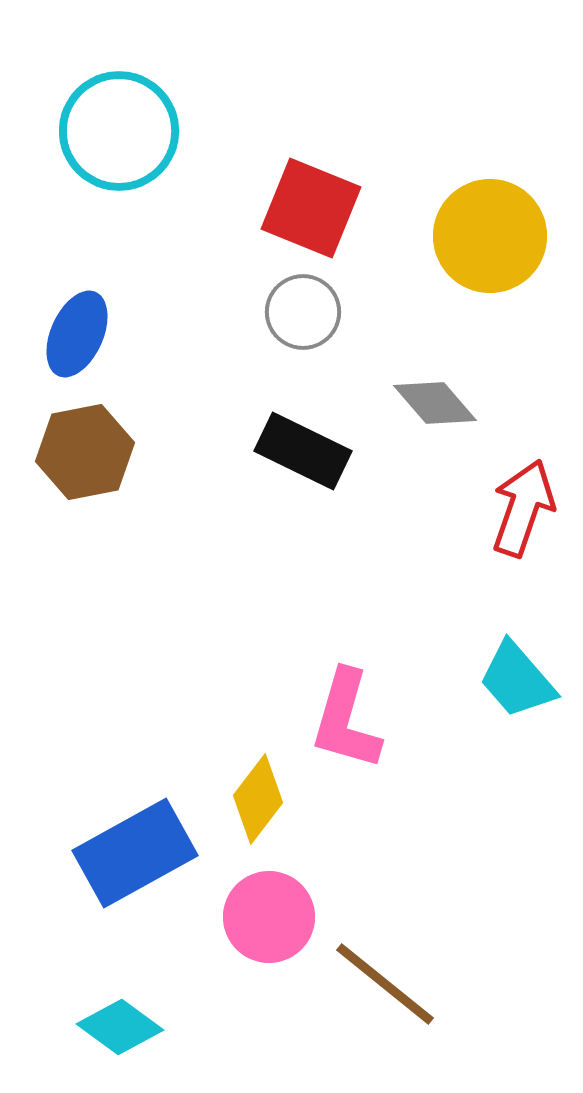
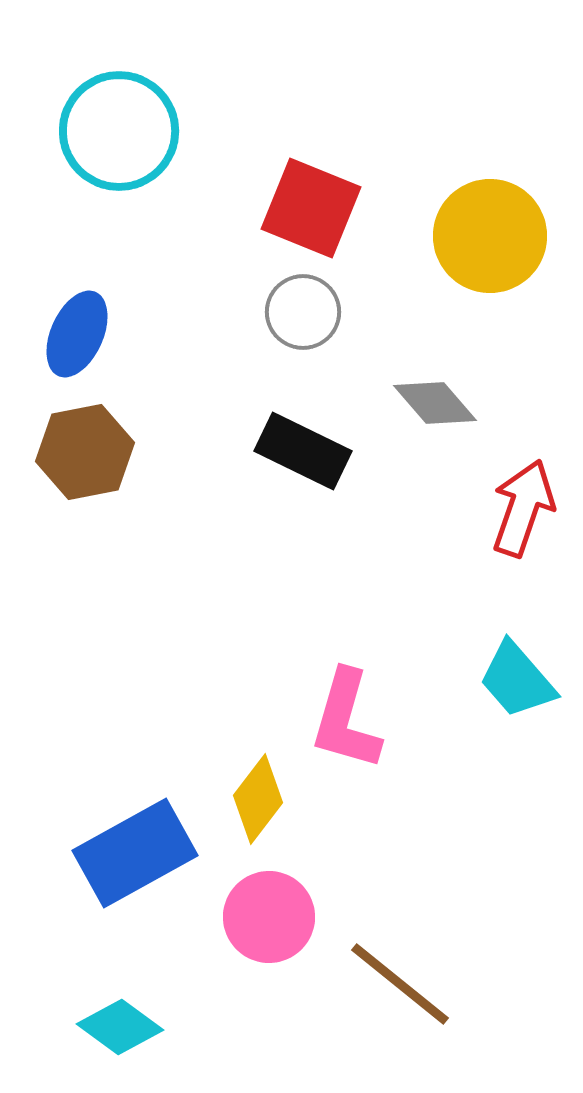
brown line: moved 15 px right
